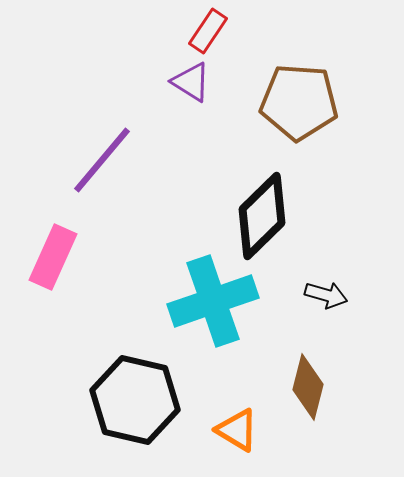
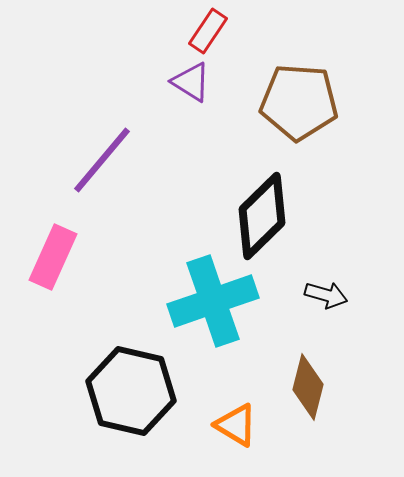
black hexagon: moved 4 px left, 9 px up
orange triangle: moved 1 px left, 5 px up
